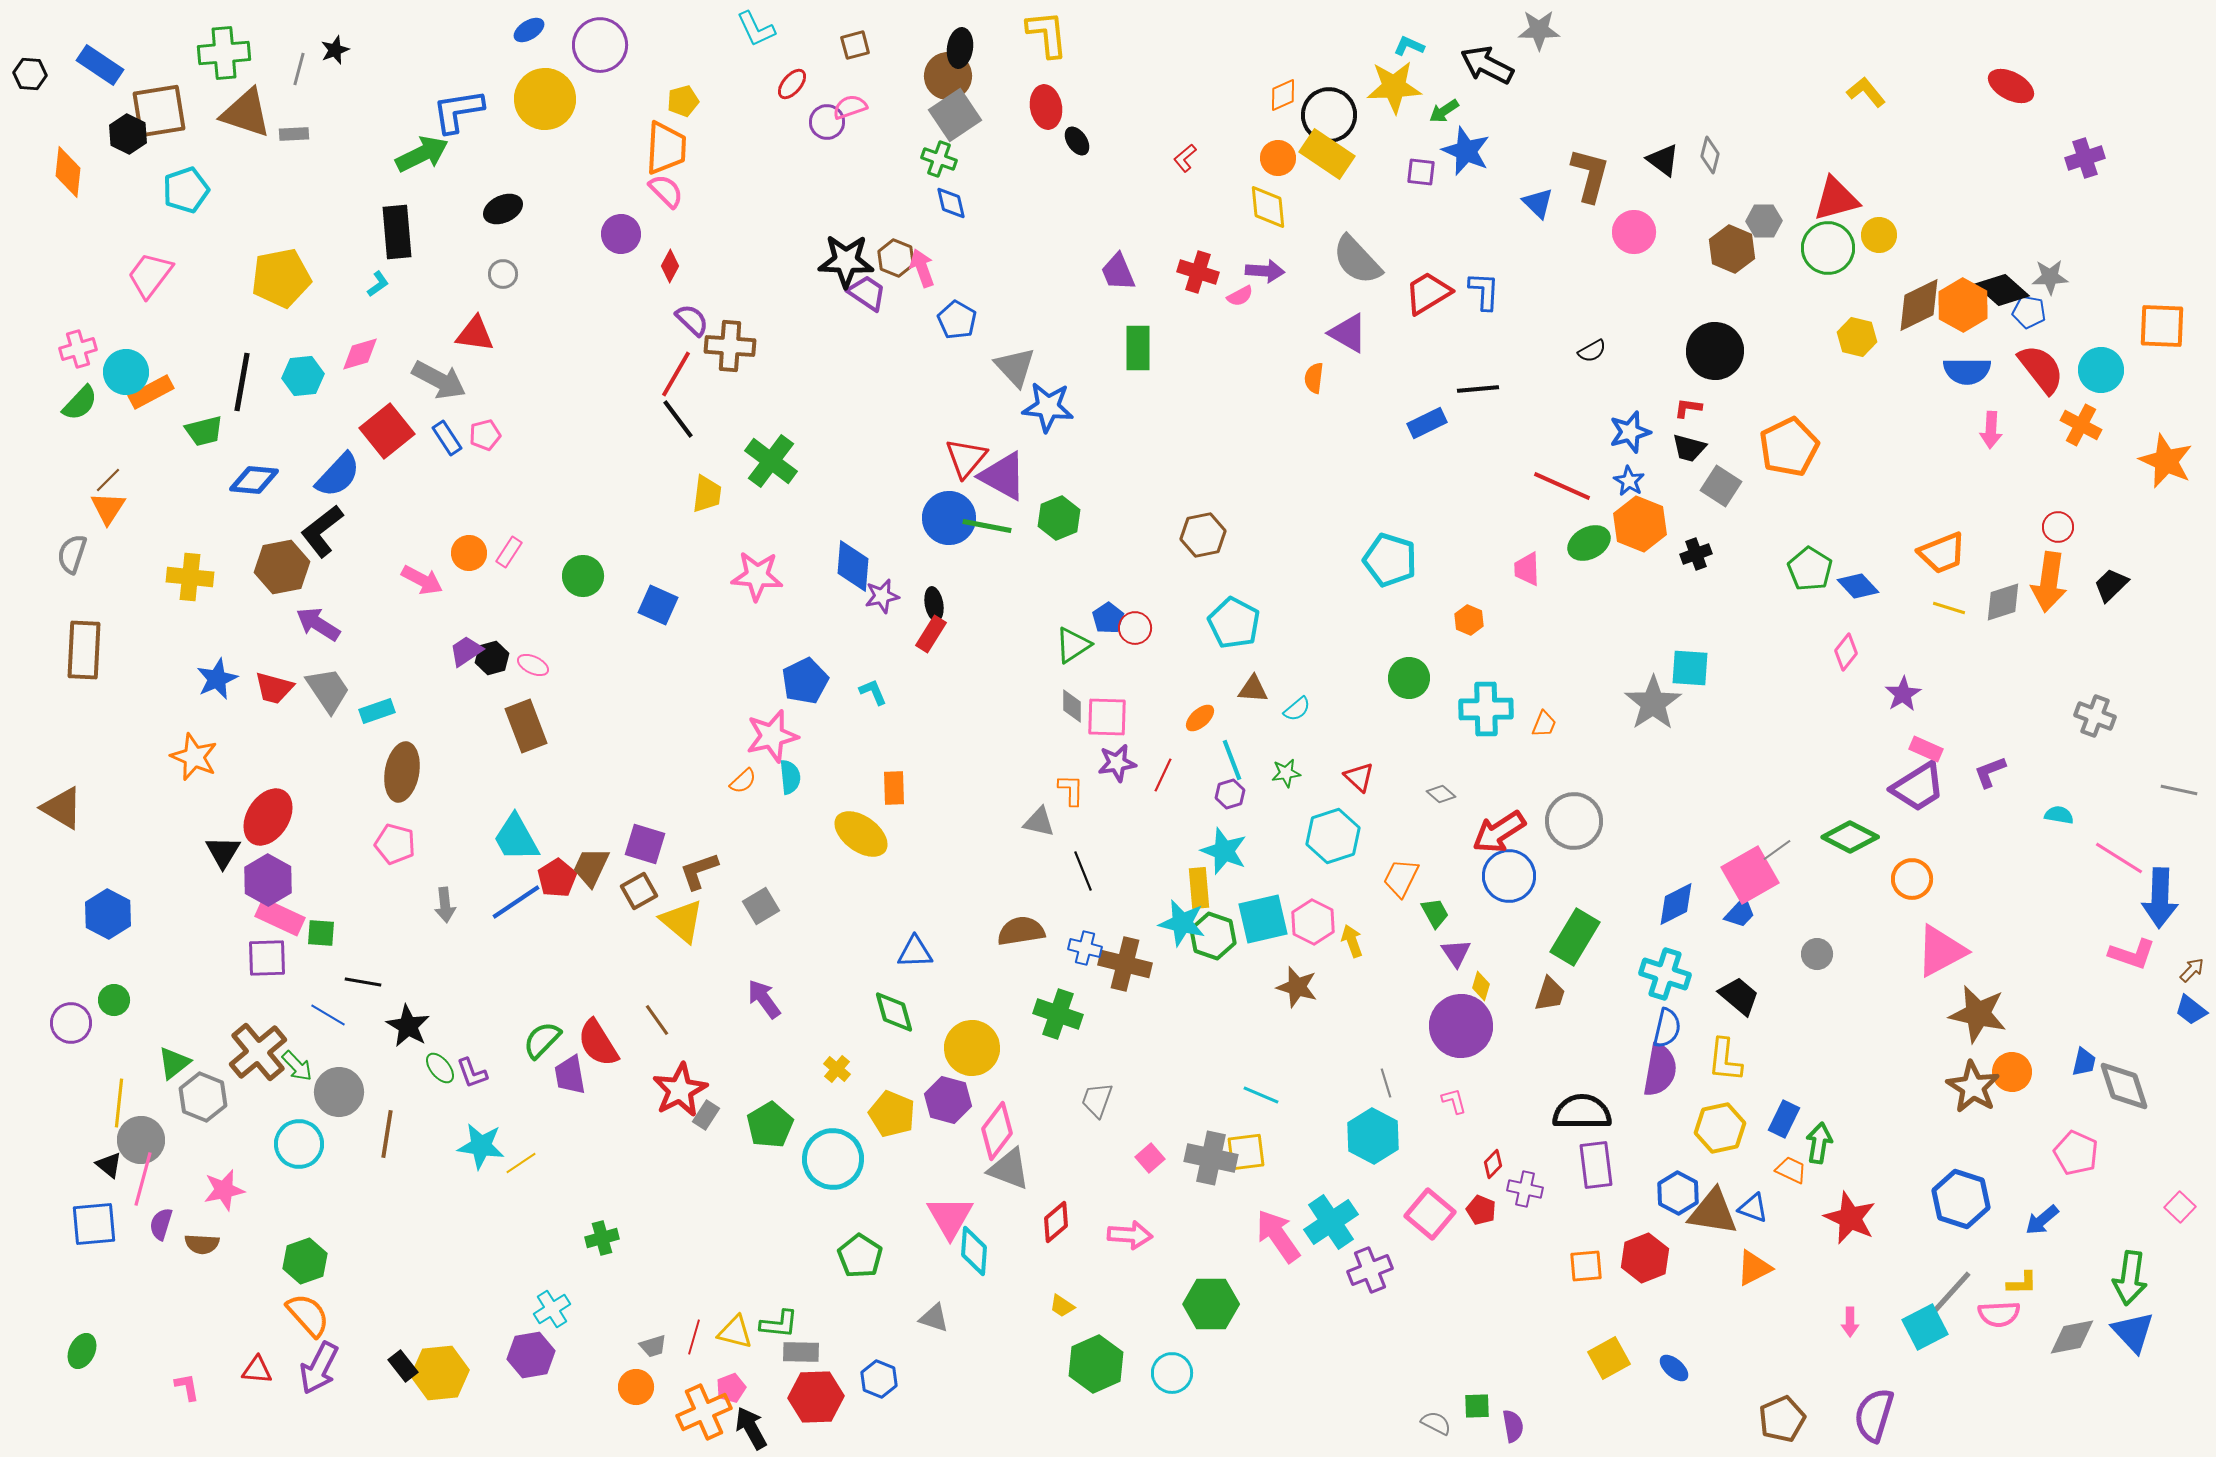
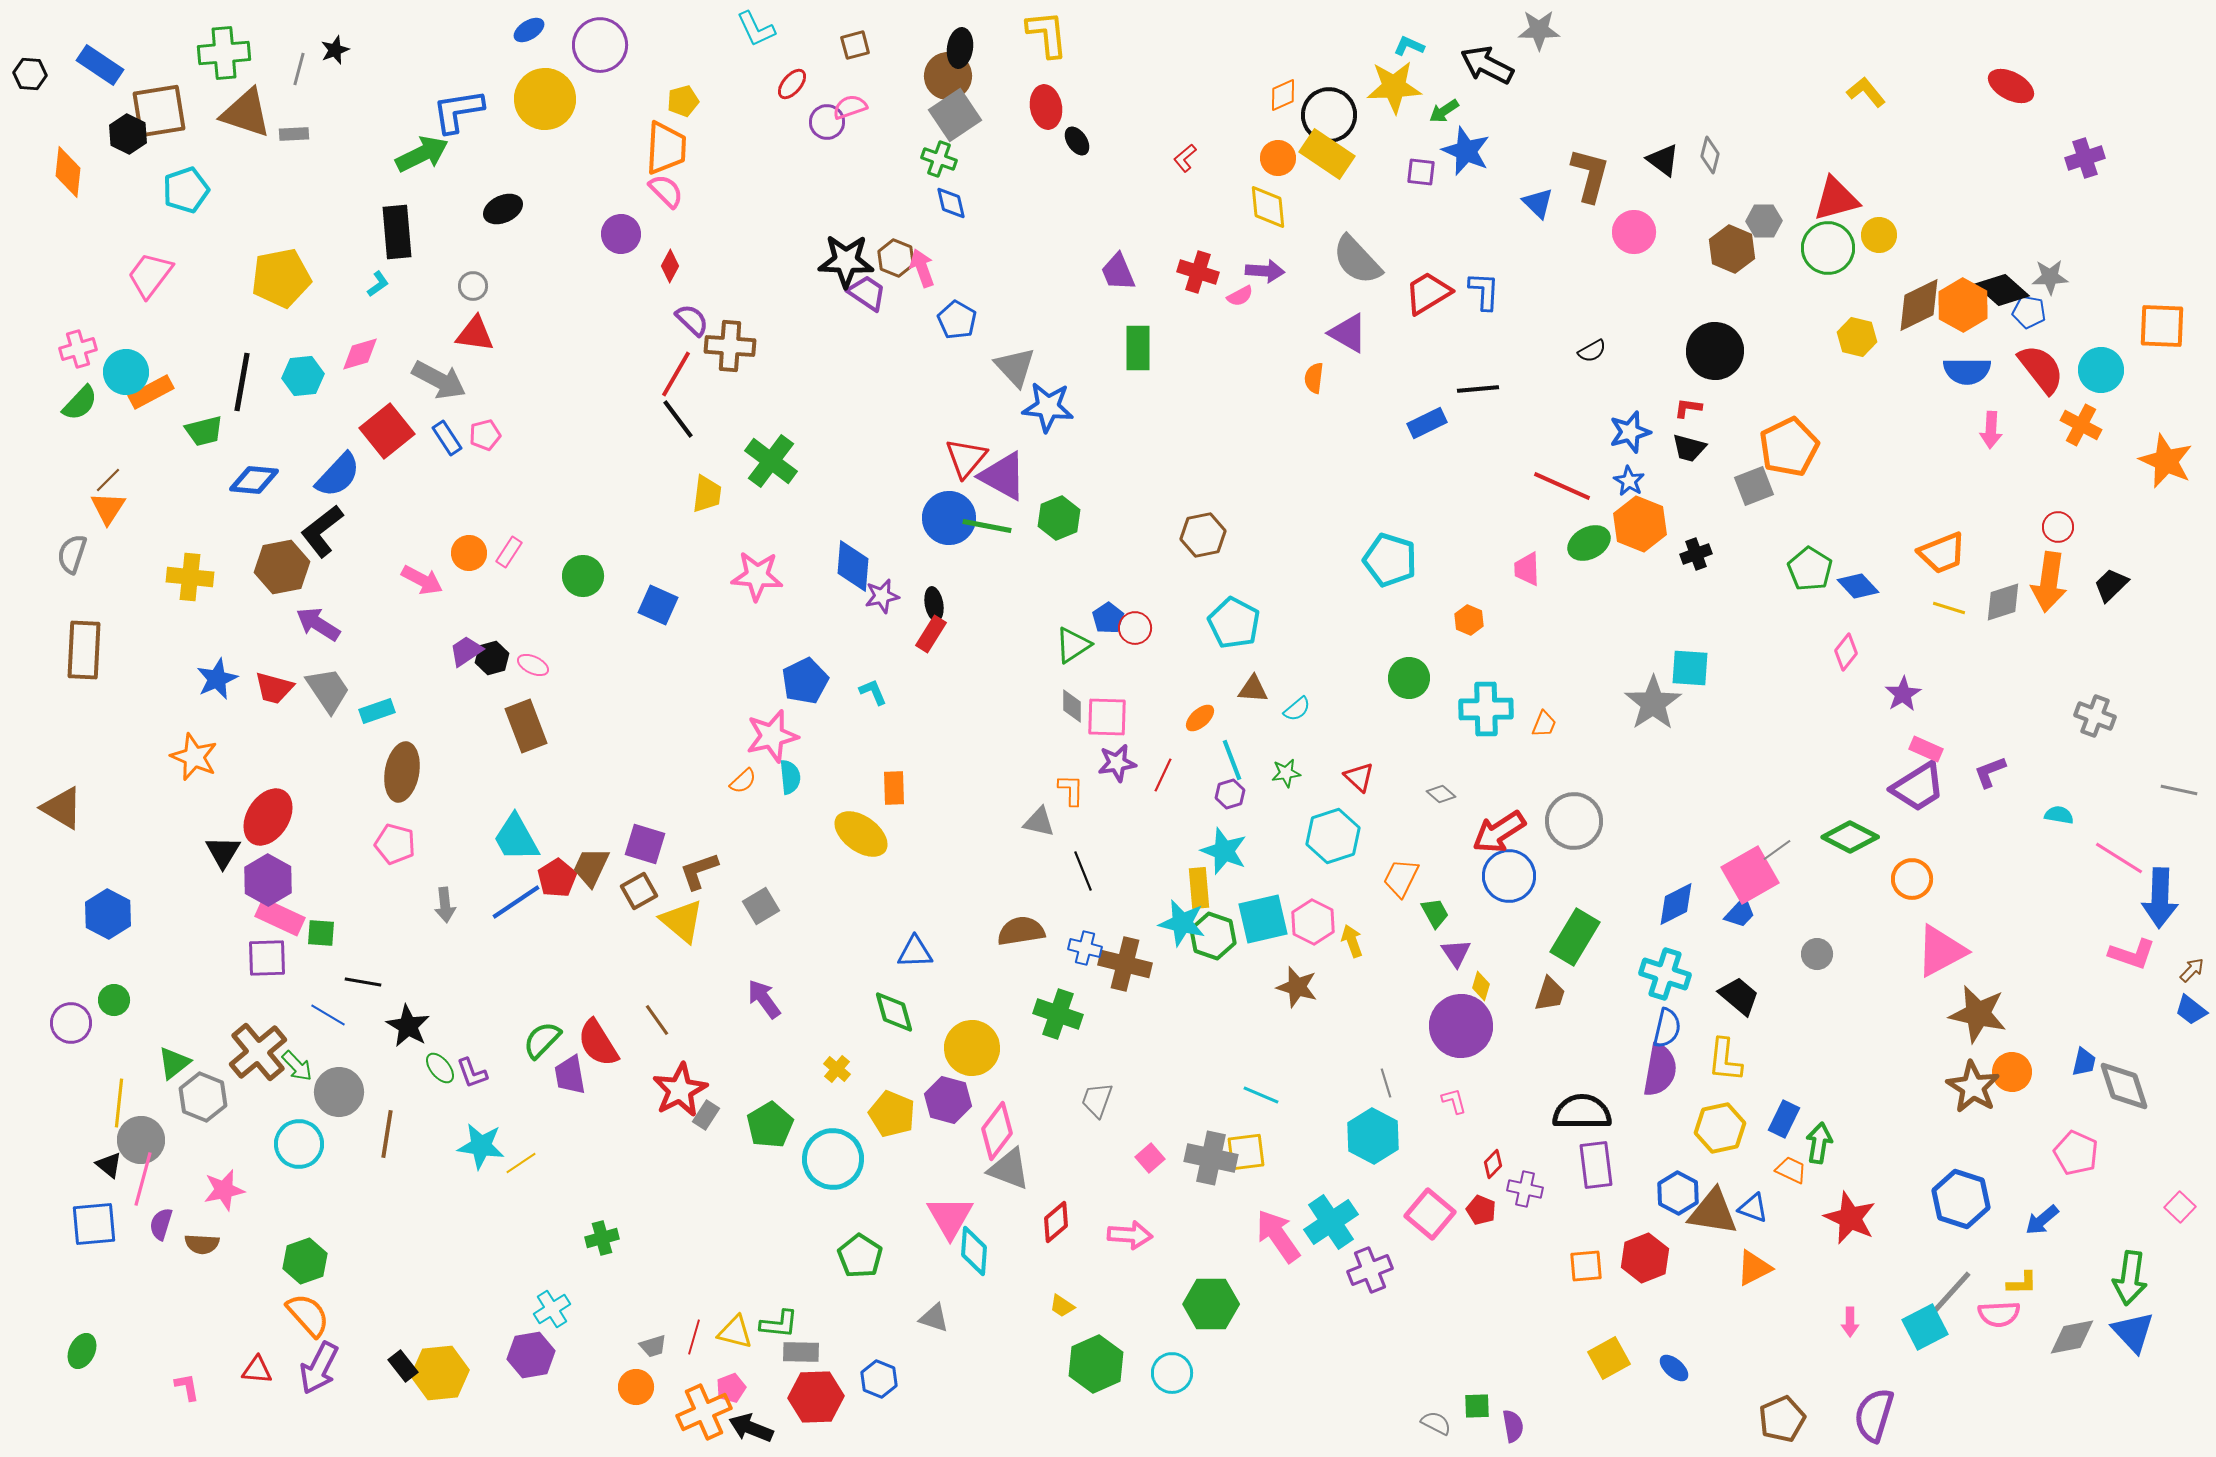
gray circle at (503, 274): moved 30 px left, 12 px down
gray square at (1721, 486): moved 33 px right; rotated 36 degrees clockwise
black arrow at (751, 1428): rotated 39 degrees counterclockwise
